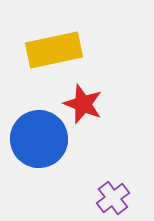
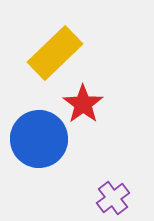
yellow rectangle: moved 1 px right, 3 px down; rotated 32 degrees counterclockwise
red star: rotated 15 degrees clockwise
